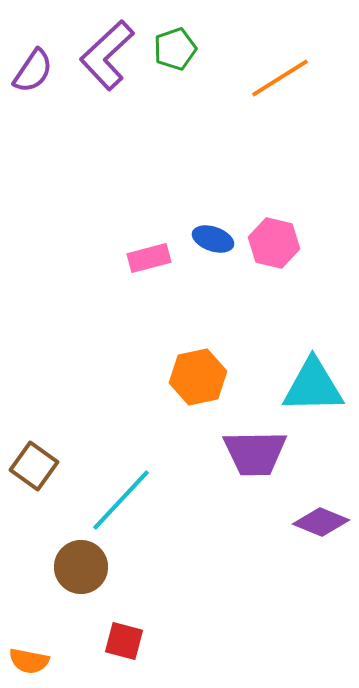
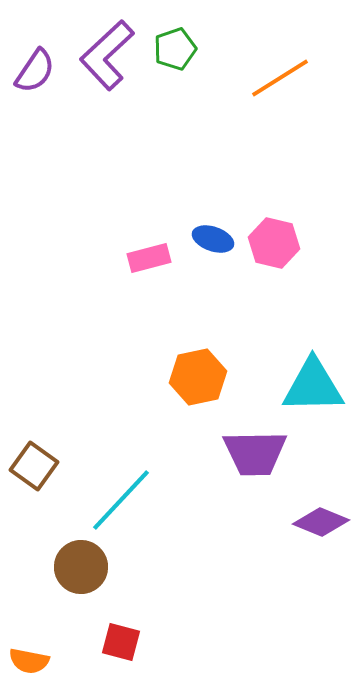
purple semicircle: moved 2 px right
red square: moved 3 px left, 1 px down
